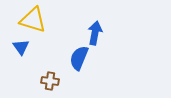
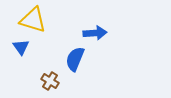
blue arrow: rotated 75 degrees clockwise
blue semicircle: moved 4 px left, 1 px down
brown cross: rotated 24 degrees clockwise
